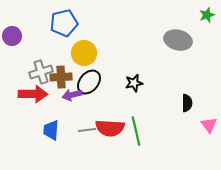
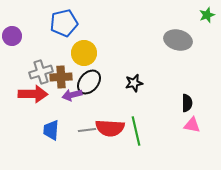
pink triangle: moved 17 px left; rotated 42 degrees counterclockwise
